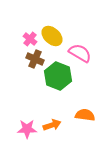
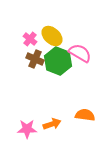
green hexagon: moved 15 px up
orange arrow: moved 1 px up
